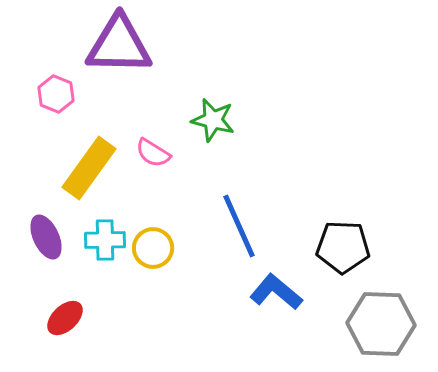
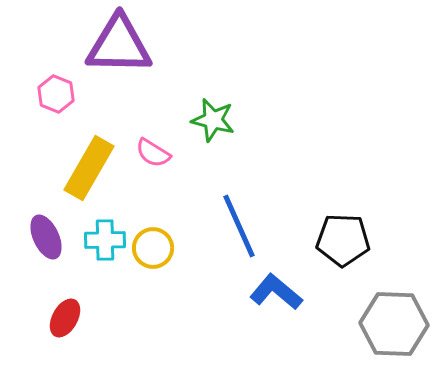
yellow rectangle: rotated 6 degrees counterclockwise
black pentagon: moved 7 px up
red ellipse: rotated 18 degrees counterclockwise
gray hexagon: moved 13 px right
